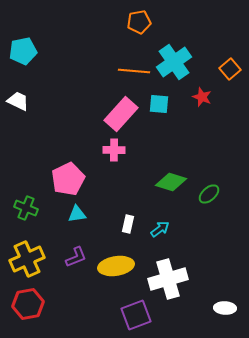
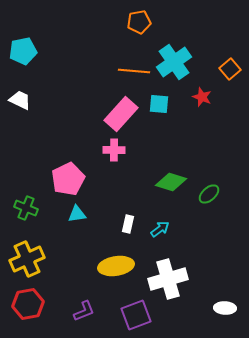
white trapezoid: moved 2 px right, 1 px up
purple L-shape: moved 8 px right, 54 px down
